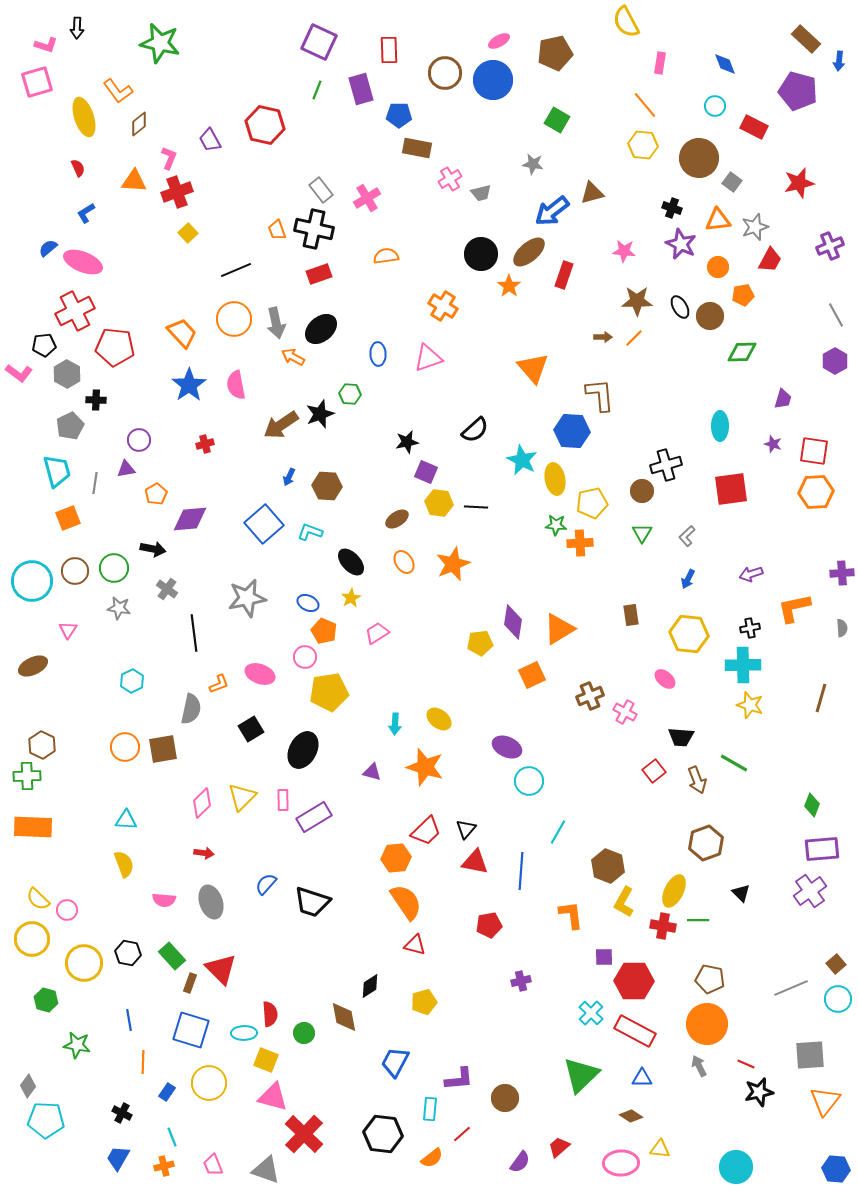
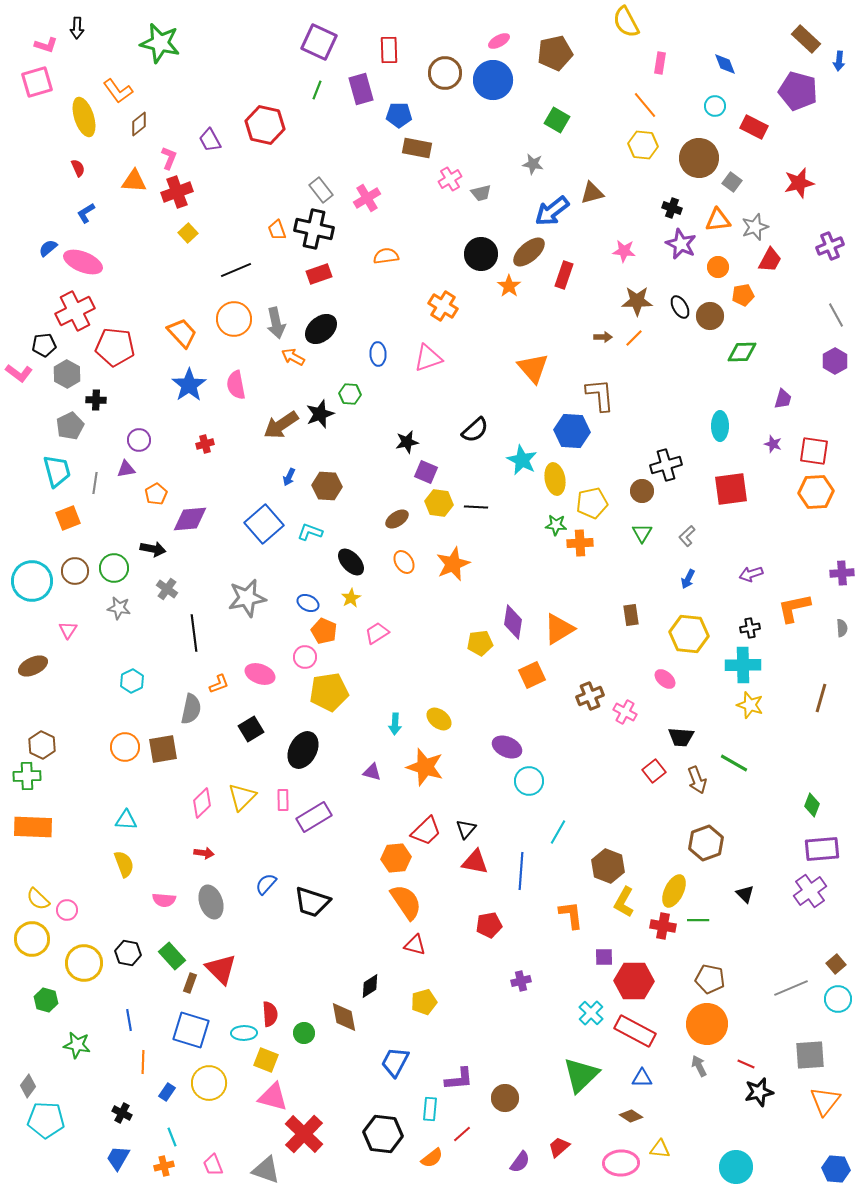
black triangle at (741, 893): moved 4 px right, 1 px down
